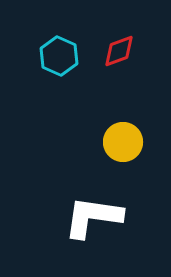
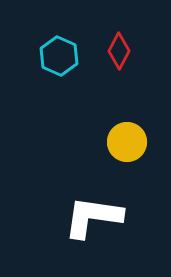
red diamond: rotated 42 degrees counterclockwise
yellow circle: moved 4 px right
